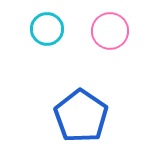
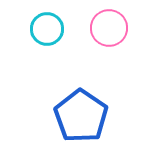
pink circle: moved 1 px left, 3 px up
